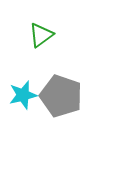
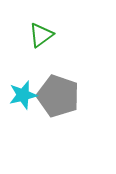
gray pentagon: moved 3 px left
